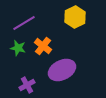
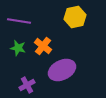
yellow hexagon: rotated 15 degrees clockwise
purple line: moved 5 px left, 2 px up; rotated 40 degrees clockwise
